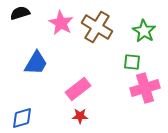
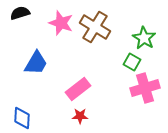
pink star: rotated 10 degrees counterclockwise
brown cross: moved 2 px left
green star: moved 7 px down
green square: rotated 24 degrees clockwise
blue diamond: rotated 70 degrees counterclockwise
